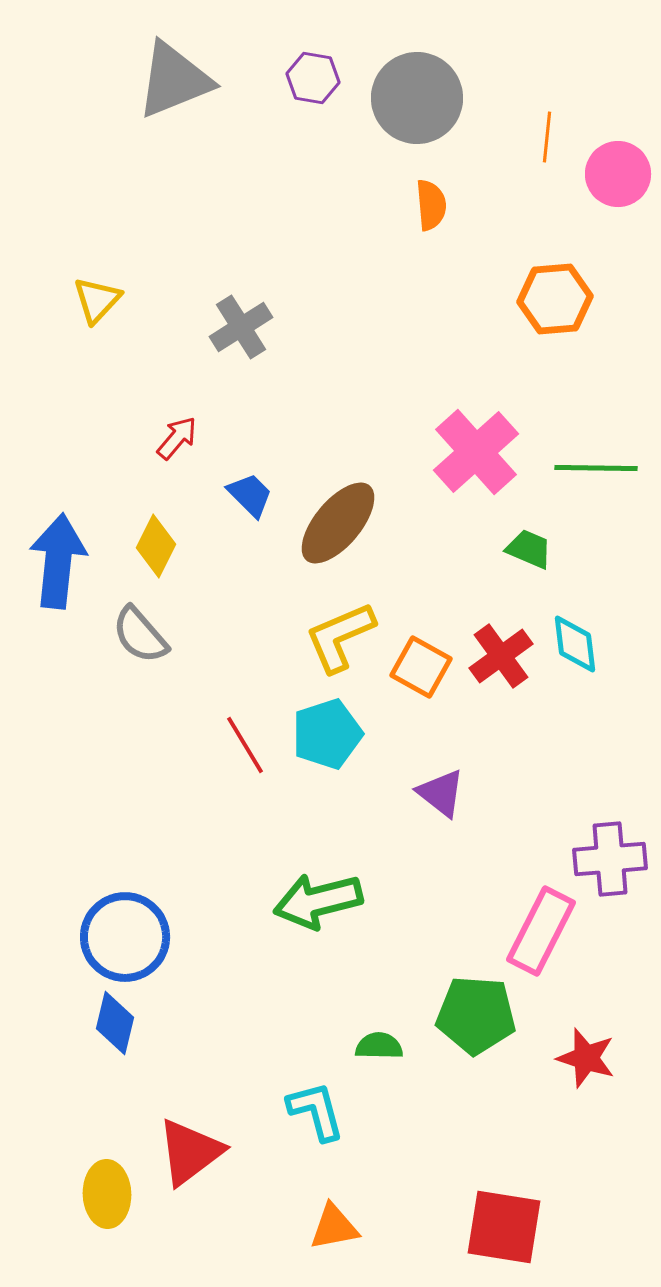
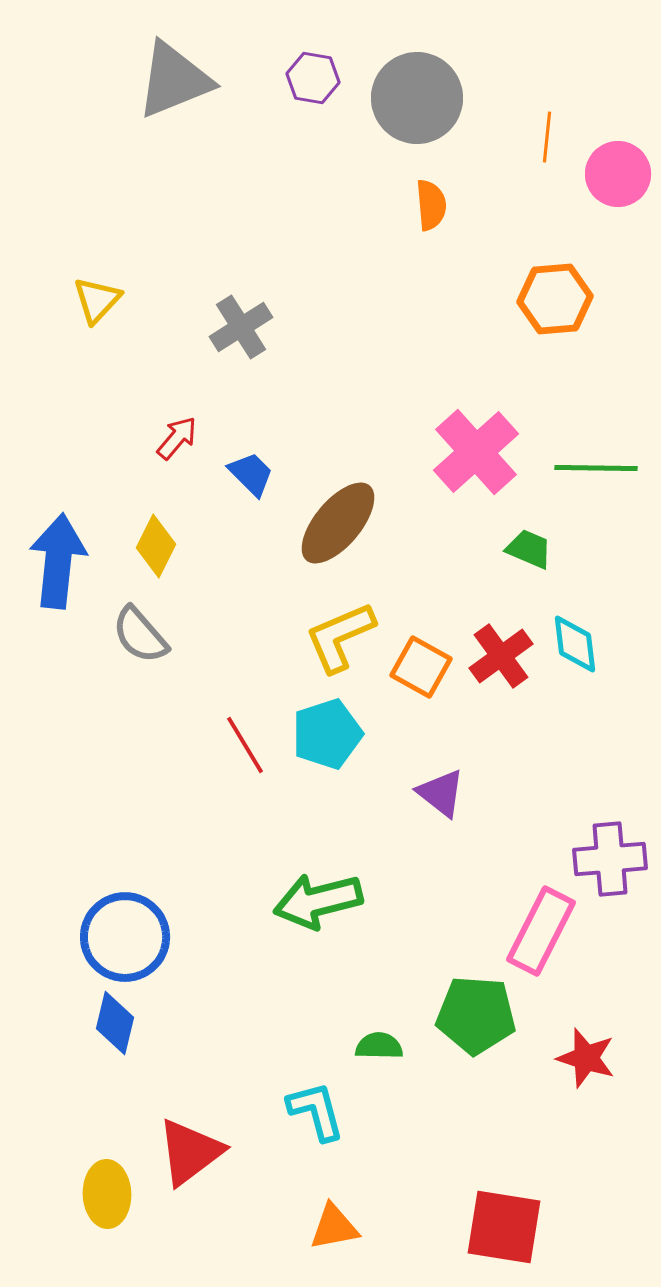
blue trapezoid: moved 1 px right, 21 px up
